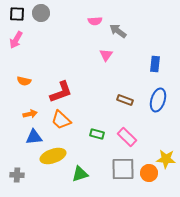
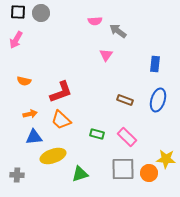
black square: moved 1 px right, 2 px up
